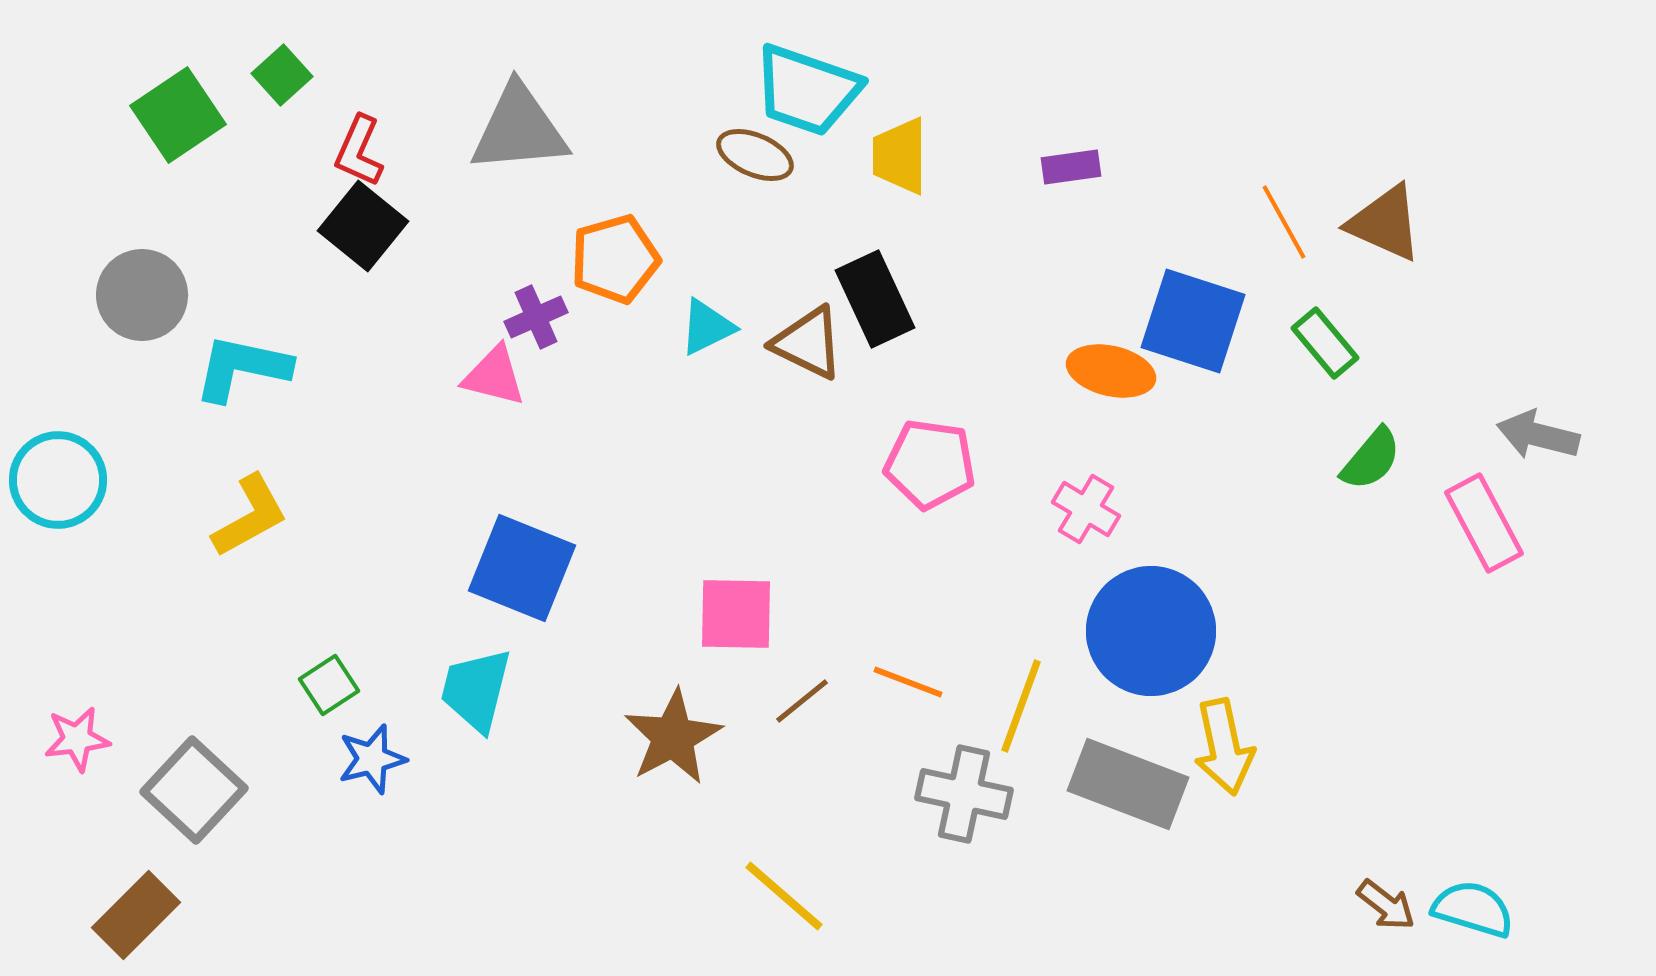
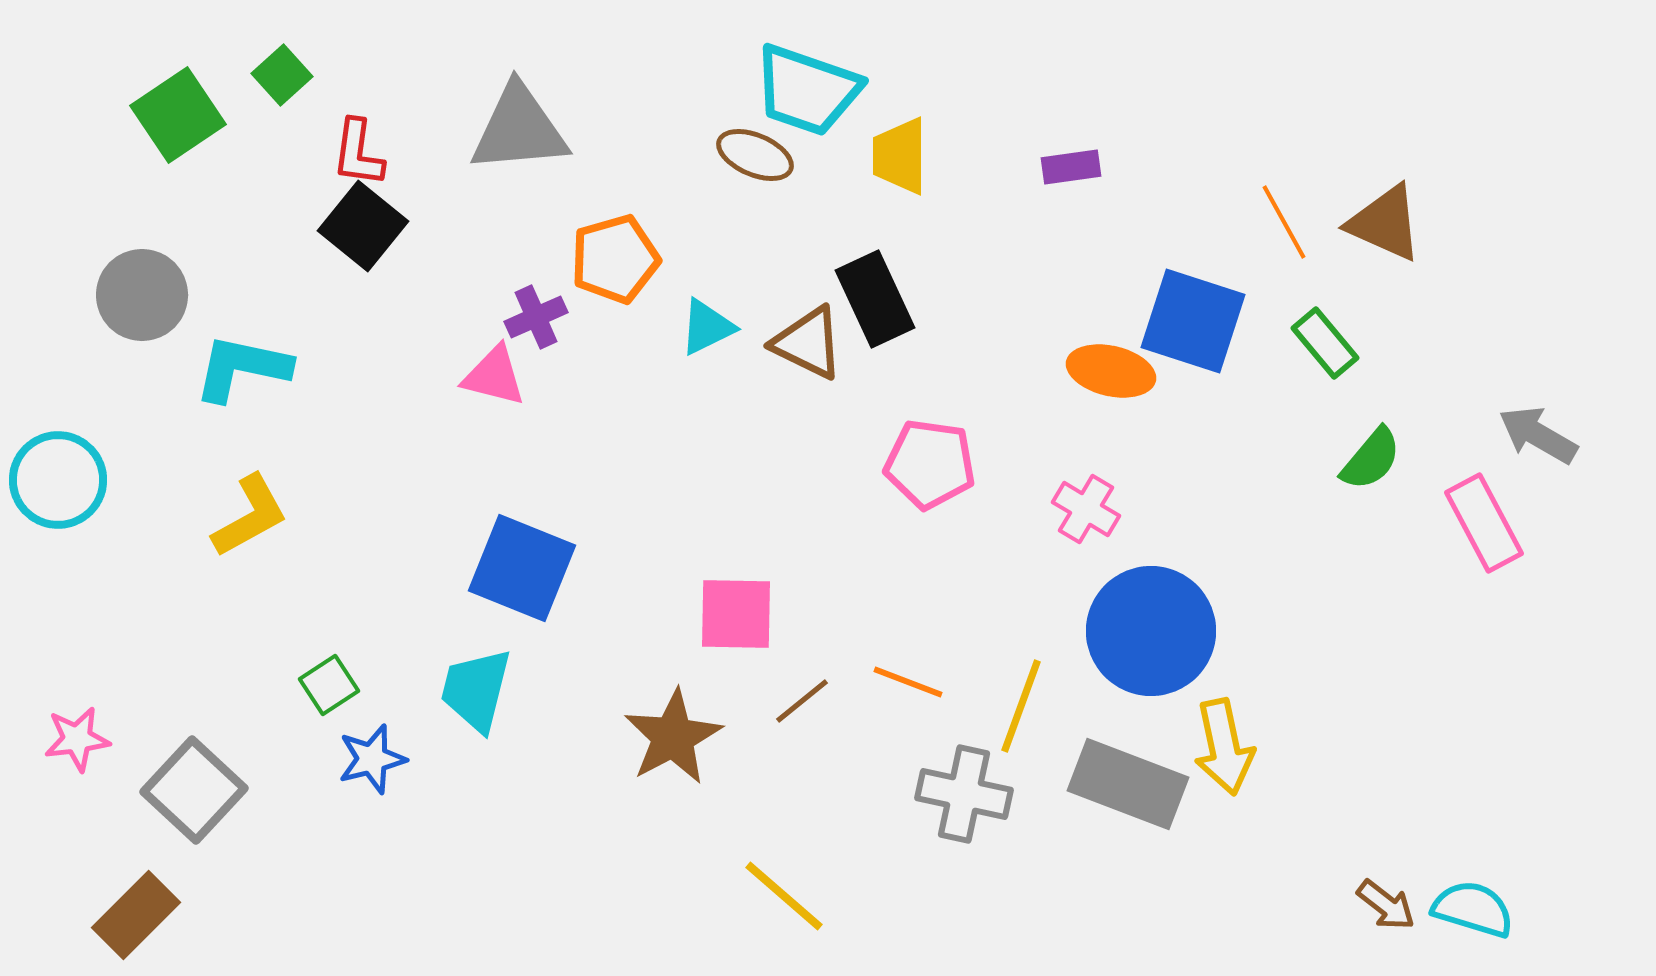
red L-shape at (359, 151): moved 1 px left, 2 px down; rotated 16 degrees counterclockwise
gray arrow at (1538, 435): rotated 16 degrees clockwise
